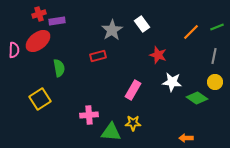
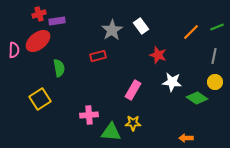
white rectangle: moved 1 px left, 2 px down
